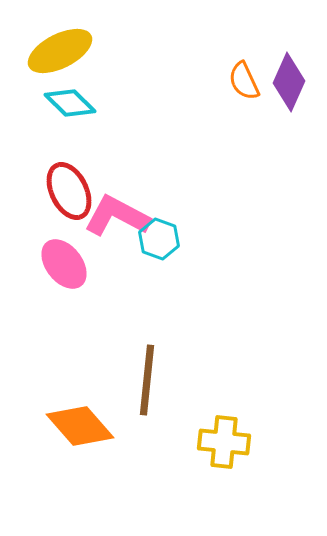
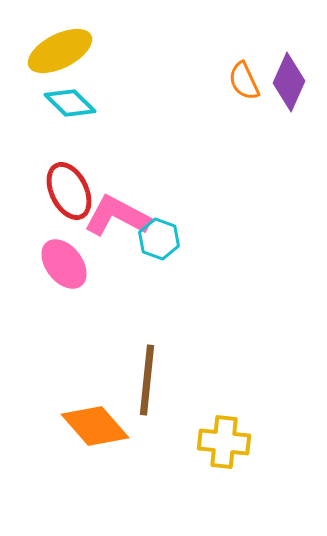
orange diamond: moved 15 px right
